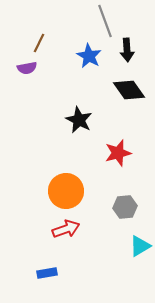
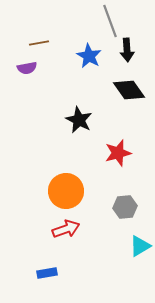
gray line: moved 5 px right
brown line: rotated 54 degrees clockwise
